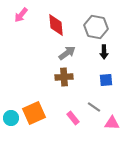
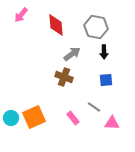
gray arrow: moved 5 px right, 1 px down
brown cross: rotated 24 degrees clockwise
orange square: moved 4 px down
